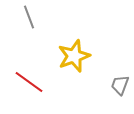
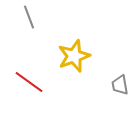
gray trapezoid: rotated 30 degrees counterclockwise
